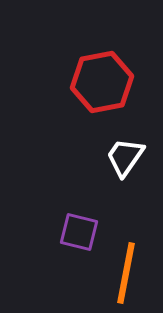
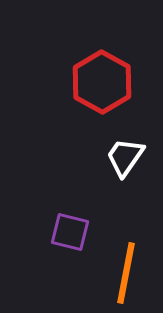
red hexagon: rotated 20 degrees counterclockwise
purple square: moved 9 px left
